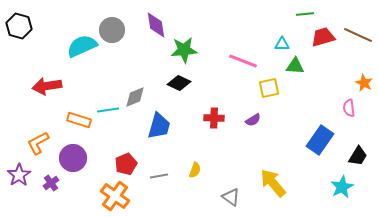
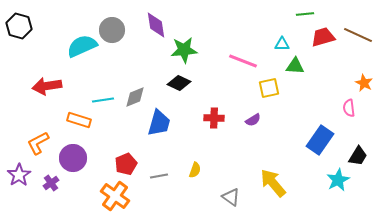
cyan line: moved 5 px left, 10 px up
blue trapezoid: moved 3 px up
cyan star: moved 4 px left, 7 px up
